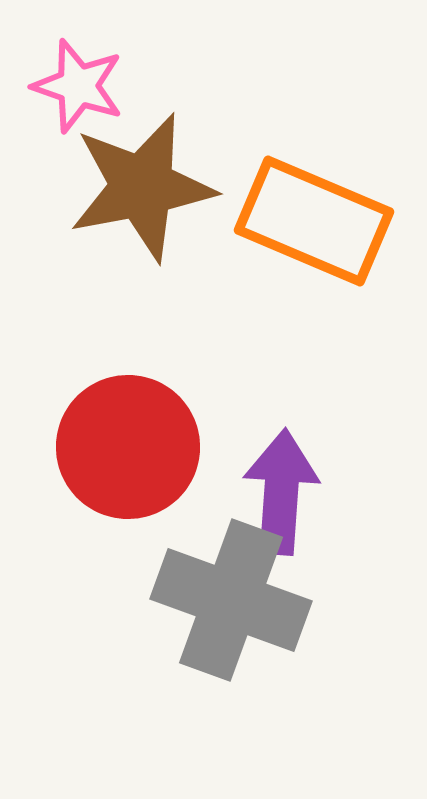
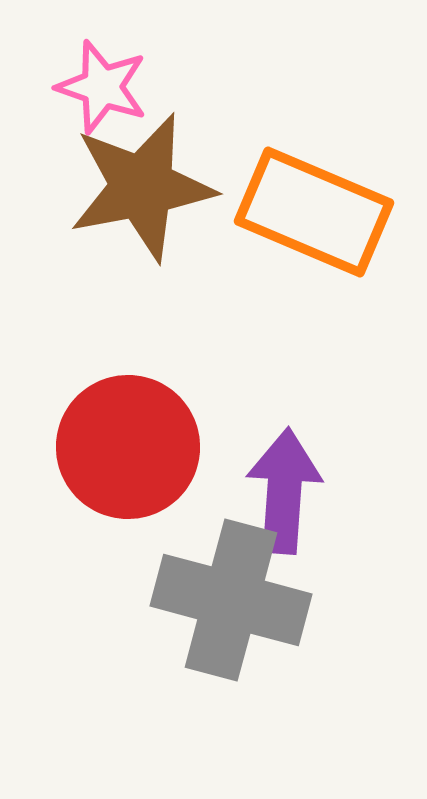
pink star: moved 24 px right, 1 px down
orange rectangle: moved 9 px up
purple arrow: moved 3 px right, 1 px up
gray cross: rotated 5 degrees counterclockwise
